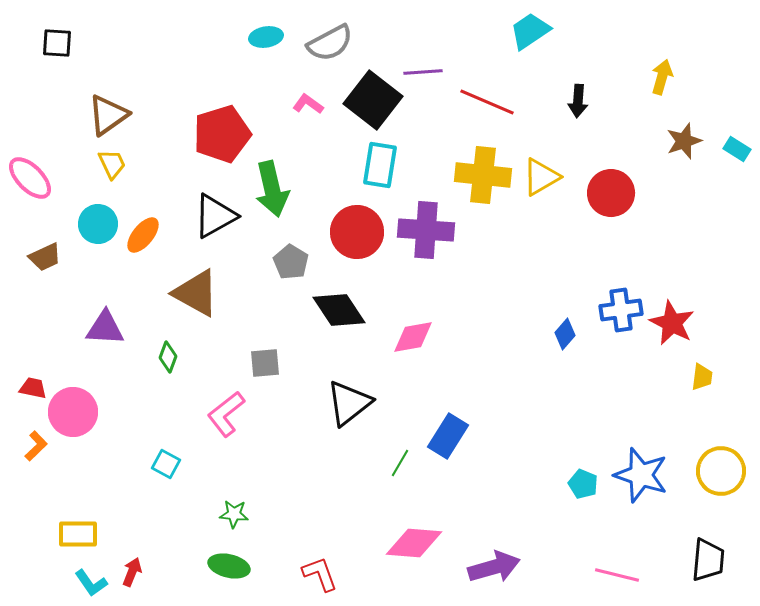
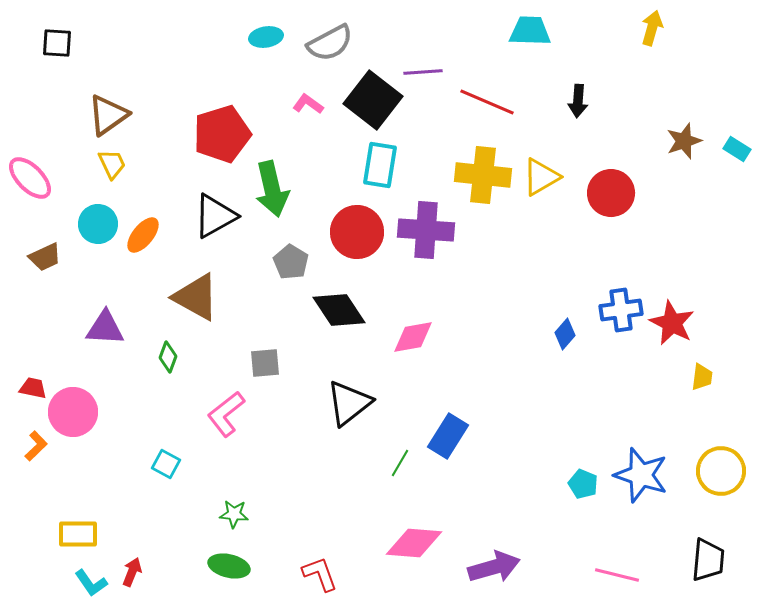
cyan trapezoid at (530, 31): rotated 36 degrees clockwise
yellow arrow at (662, 77): moved 10 px left, 49 px up
brown triangle at (196, 293): moved 4 px down
